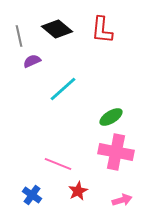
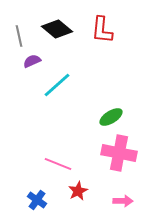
cyan line: moved 6 px left, 4 px up
pink cross: moved 3 px right, 1 px down
blue cross: moved 5 px right, 5 px down
pink arrow: moved 1 px right, 1 px down; rotated 18 degrees clockwise
